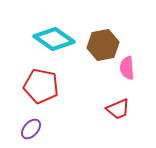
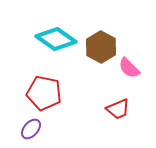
cyan diamond: moved 2 px right
brown hexagon: moved 2 px left, 2 px down; rotated 20 degrees counterclockwise
pink semicircle: moved 2 px right; rotated 40 degrees counterclockwise
red pentagon: moved 3 px right, 7 px down
